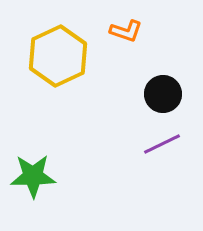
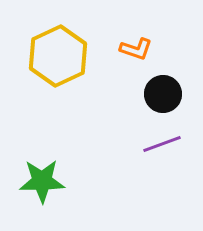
orange L-shape: moved 10 px right, 18 px down
purple line: rotated 6 degrees clockwise
green star: moved 9 px right, 5 px down
